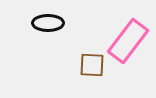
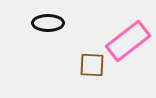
pink rectangle: rotated 15 degrees clockwise
